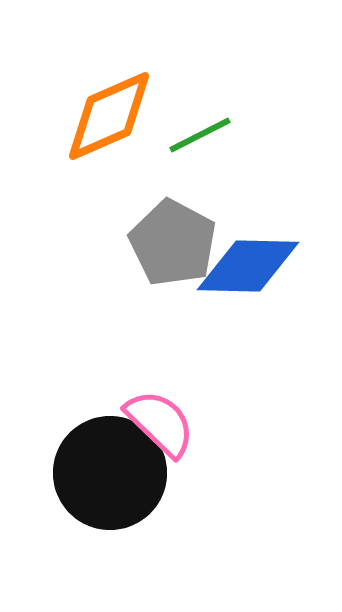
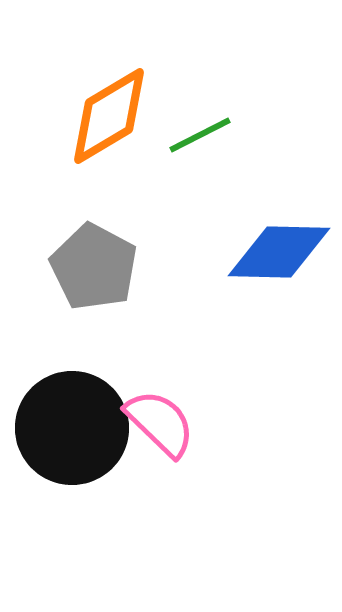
orange diamond: rotated 7 degrees counterclockwise
gray pentagon: moved 79 px left, 24 px down
blue diamond: moved 31 px right, 14 px up
black circle: moved 38 px left, 45 px up
